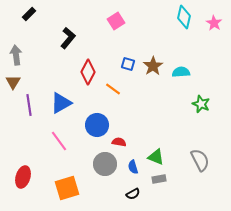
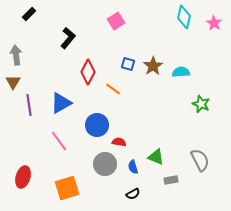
gray rectangle: moved 12 px right, 1 px down
